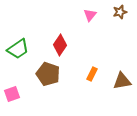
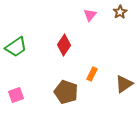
brown star: rotated 16 degrees counterclockwise
red diamond: moved 4 px right
green trapezoid: moved 2 px left, 2 px up
brown pentagon: moved 18 px right, 18 px down
brown triangle: moved 2 px right, 3 px down; rotated 24 degrees counterclockwise
pink square: moved 4 px right, 1 px down
